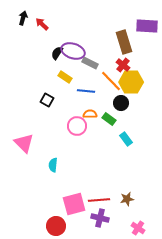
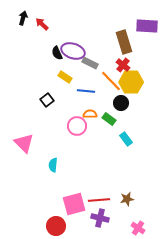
black semicircle: rotated 56 degrees counterclockwise
black square: rotated 24 degrees clockwise
